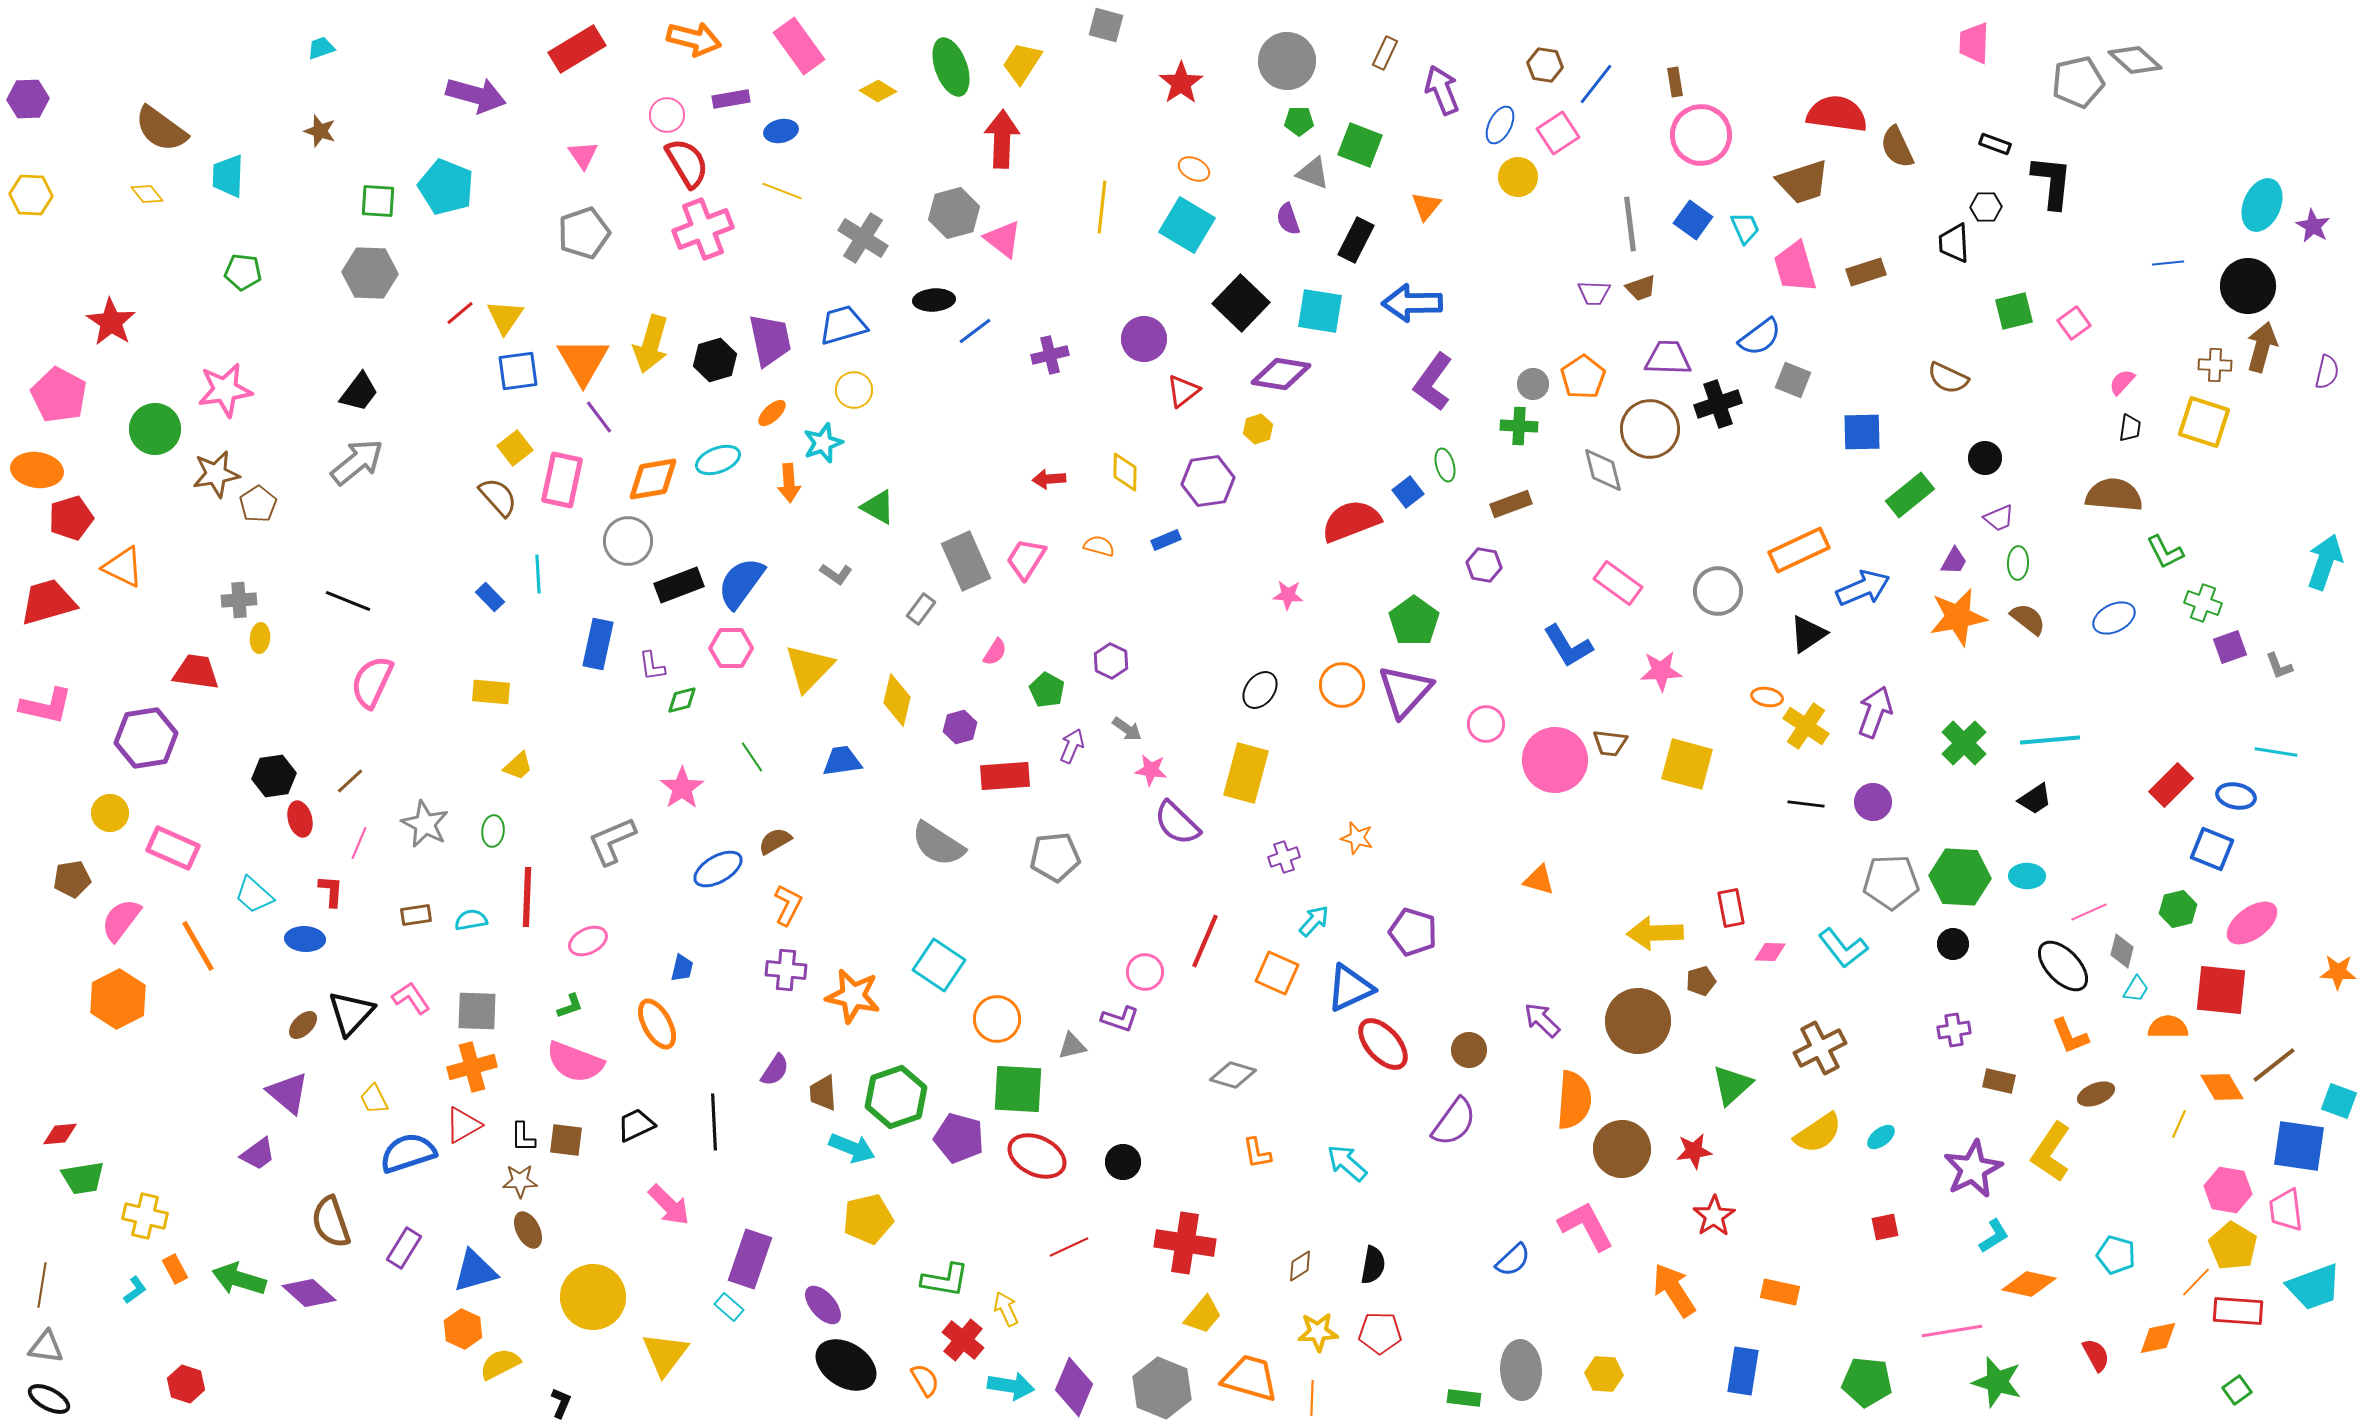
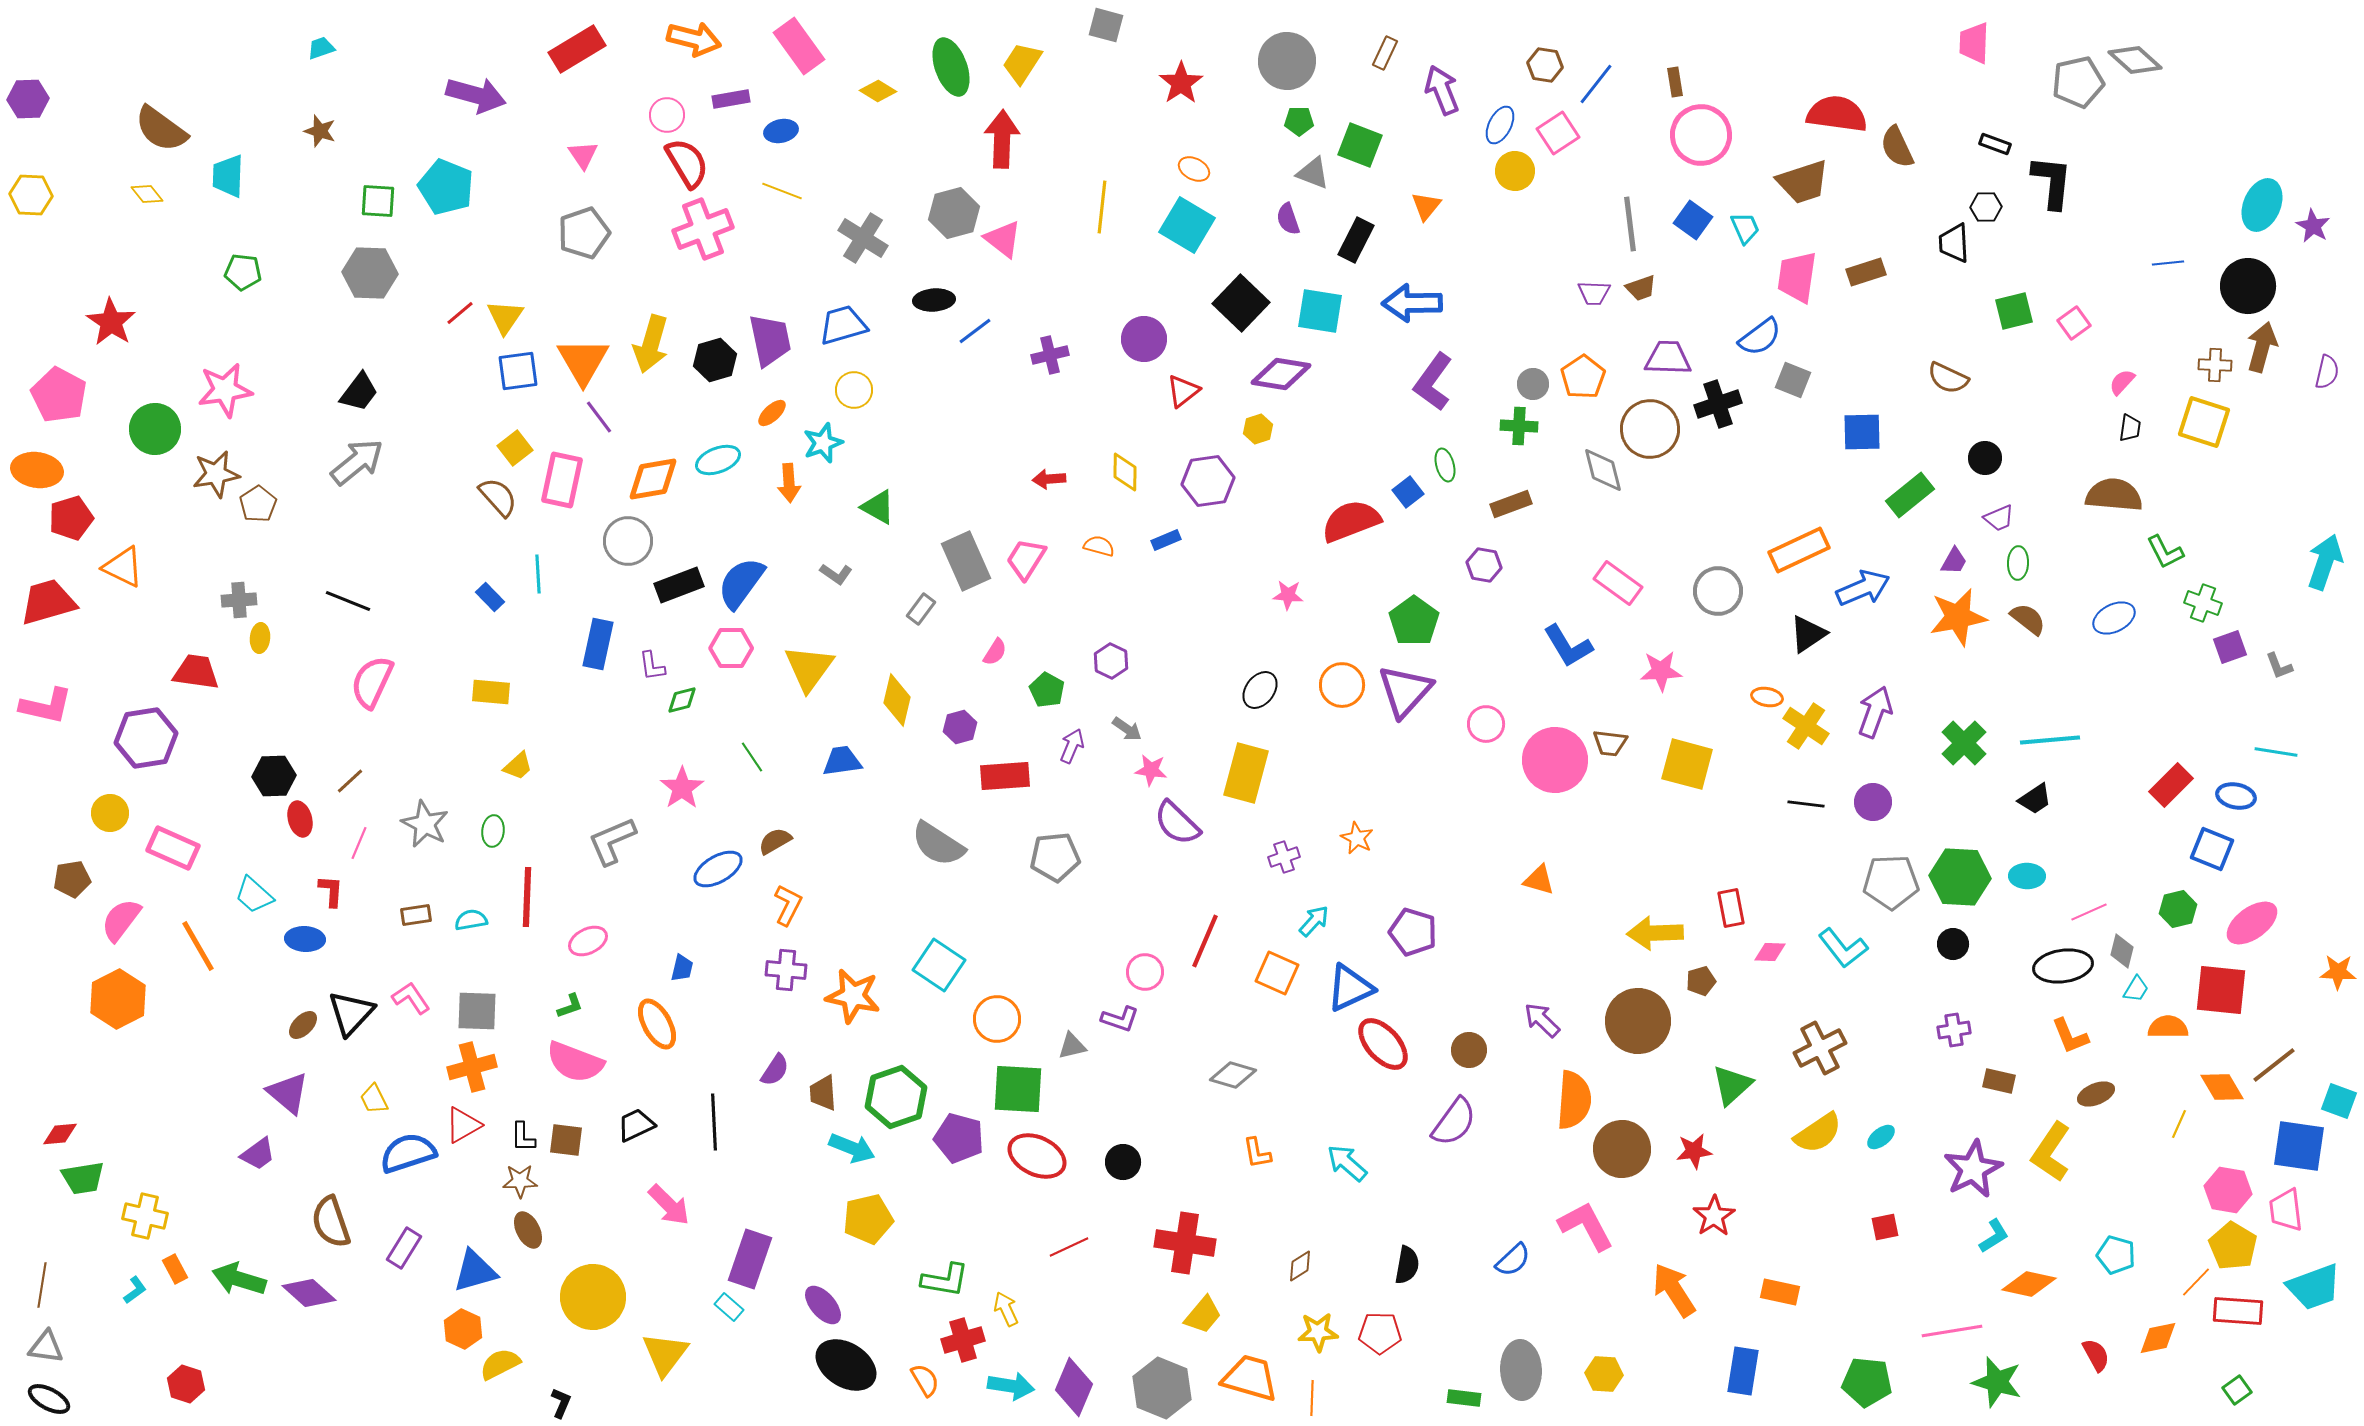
yellow circle at (1518, 177): moved 3 px left, 6 px up
pink trapezoid at (1795, 267): moved 2 px right, 10 px down; rotated 24 degrees clockwise
yellow triangle at (809, 668): rotated 8 degrees counterclockwise
black hexagon at (274, 776): rotated 6 degrees clockwise
orange star at (1357, 838): rotated 12 degrees clockwise
black ellipse at (2063, 966): rotated 54 degrees counterclockwise
black semicircle at (1373, 1265): moved 34 px right
red cross at (963, 1340): rotated 33 degrees clockwise
